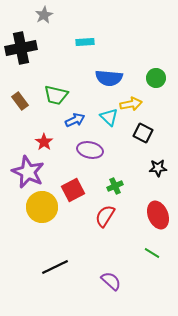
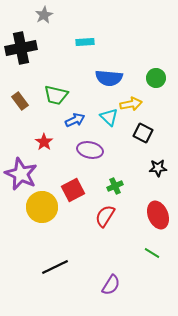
purple star: moved 7 px left, 2 px down
purple semicircle: moved 4 px down; rotated 80 degrees clockwise
